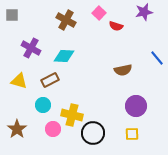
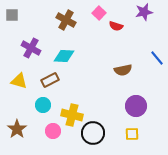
pink circle: moved 2 px down
